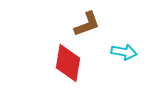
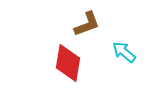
cyan arrow: rotated 150 degrees counterclockwise
